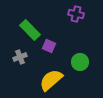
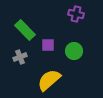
green rectangle: moved 5 px left
purple square: moved 1 px left, 1 px up; rotated 24 degrees counterclockwise
green circle: moved 6 px left, 11 px up
yellow semicircle: moved 2 px left
